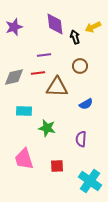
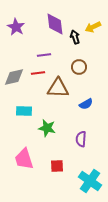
purple star: moved 2 px right; rotated 24 degrees counterclockwise
brown circle: moved 1 px left, 1 px down
brown triangle: moved 1 px right, 1 px down
